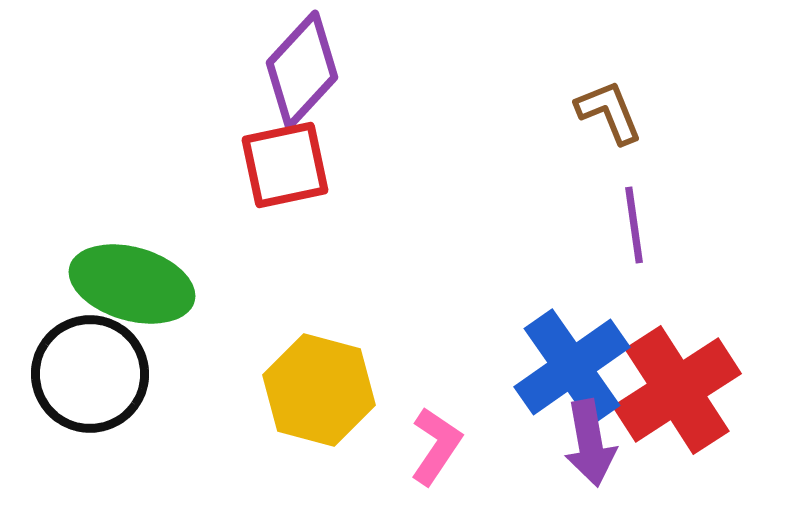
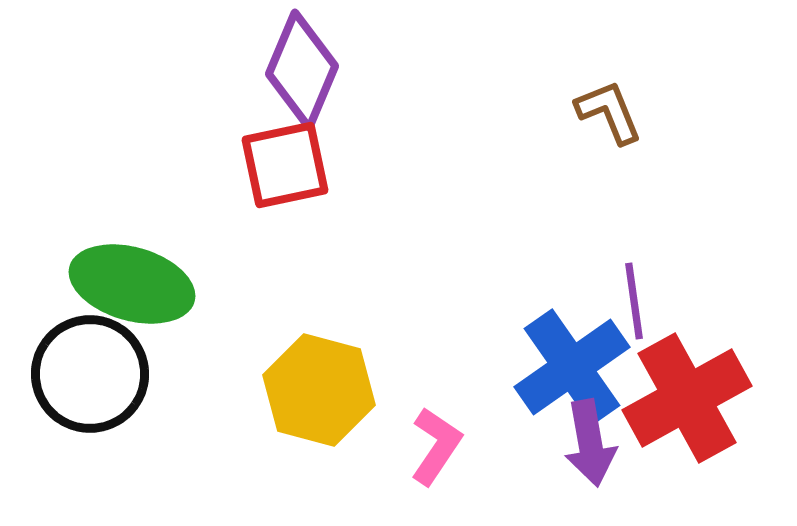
purple diamond: rotated 20 degrees counterclockwise
purple line: moved 76 px down
red cross: moved 10 px right, 8 px down; rotated 4 degrees clockwise
